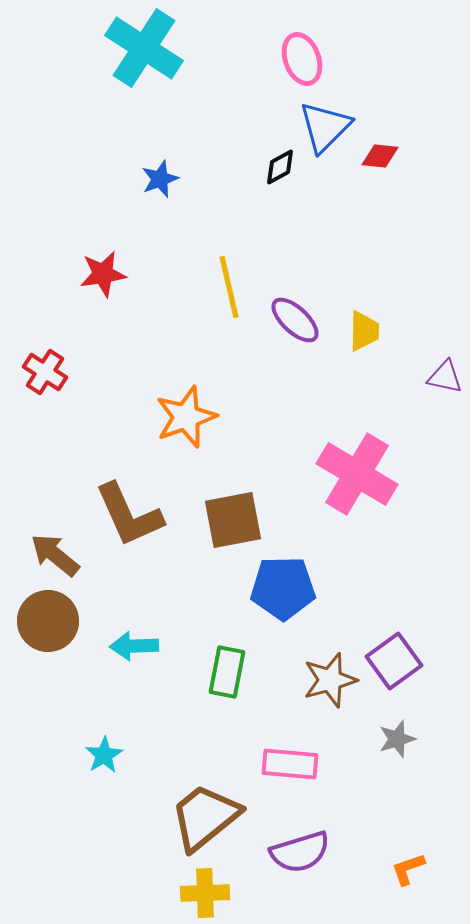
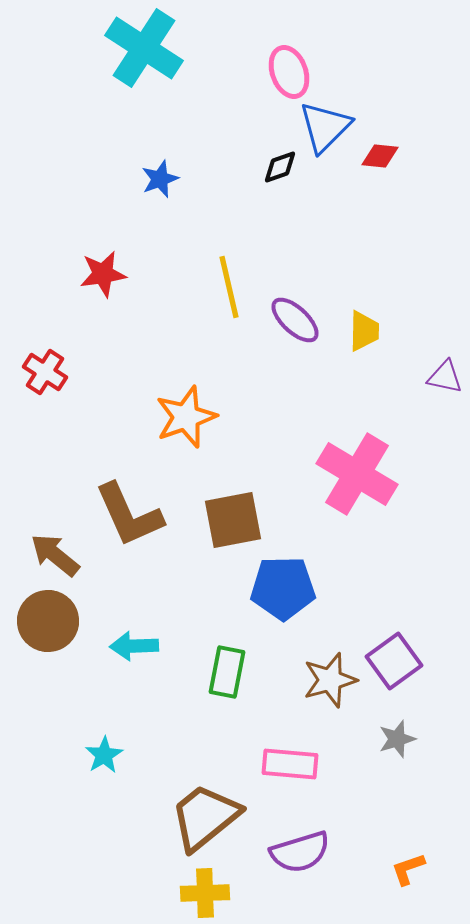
pink ellipse: moved 13 px left, 13 px down
black diamond: rotated 9 degrees clockwise
